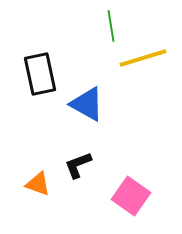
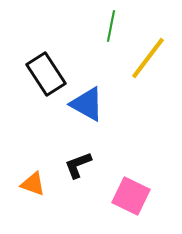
green line: rotated 20 degrees clockwise
yellow line: moved 5 px right; rotated 36 degrees counterclockwise
black rectangle: moved 6 px right; rotated 21 degrees counterclockwise
orange triangle: moved 5 px left
pink square: rotated 9 degrees counterclockwise
